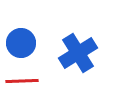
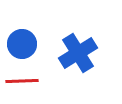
blue circle: moved 1 px right, 1 px down
